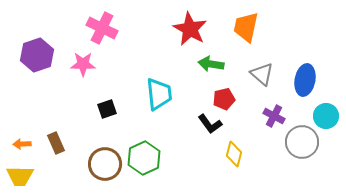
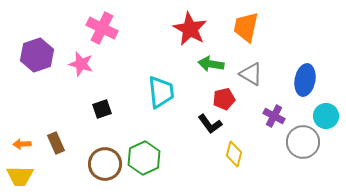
pink star: moved 2 px left; rotated 15 degrees clockwise
gray triangle: moved 11 px left; rotated 10 degrees counterclockwise
cyan trapezoid: moved 2 px right, 2 px up
black square: moved 5 px left
gray circle: moved 1 px right
